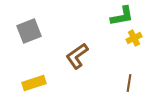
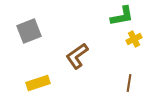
yellow cross: moved 1 px down
yellow rectangle: moved 4 px right
